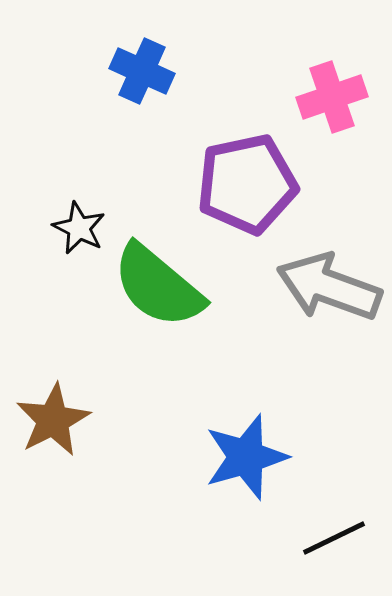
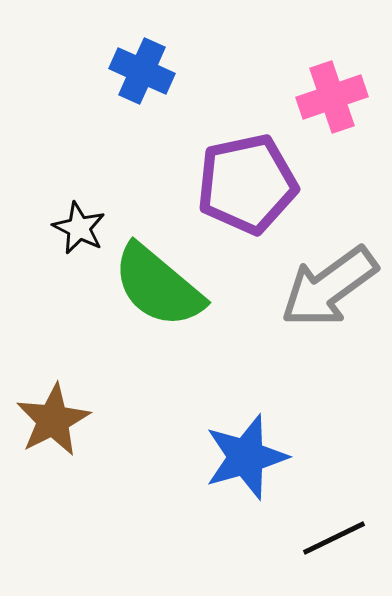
gray arrow: rotated 56 degrees counterclockwise
